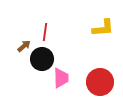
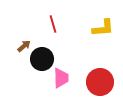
red line: moved 8 px right, 8 px up; rotated 24 degrees counterclockwise
